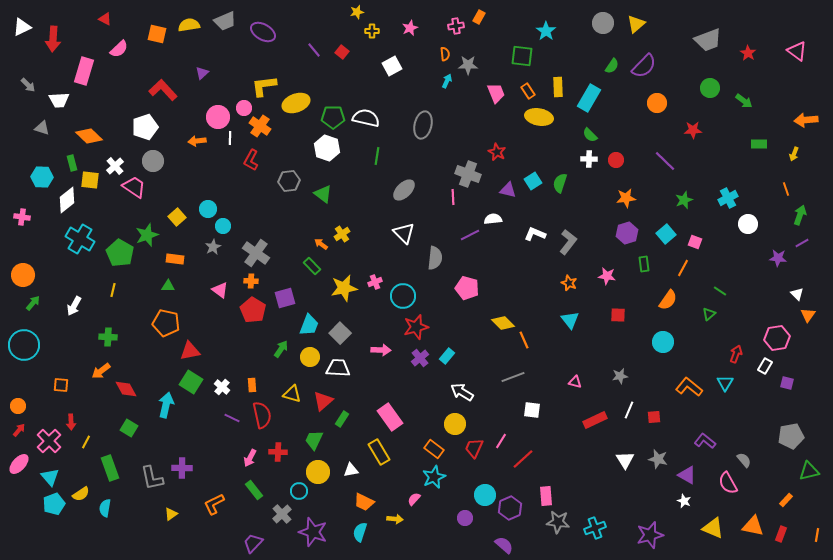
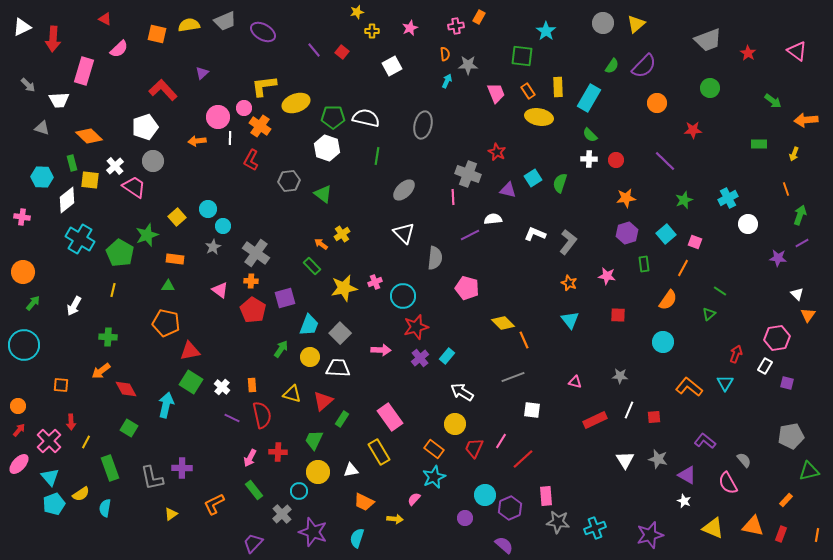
green arrow at (744, 101): moved 29 px right
cyan square at (533, 181): moved 3 px up
orange circle at (23, 275): moved 3 px up
gray star at (620, 376): rotated 14 degrees clockwise
cyan semicircle at (360, 532): moved 3 px left, 6 px down
